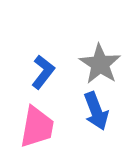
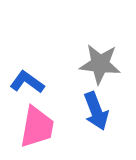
gray star: rotated 27 degrees counterclockwise
blue L-shape: moved 16 px left, 10 px down; rotated 92 degrees counterclockwise
